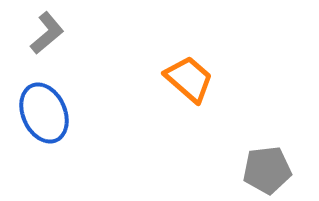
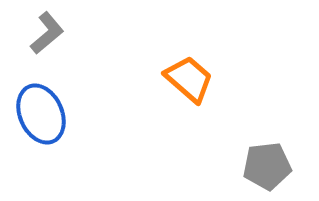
blue ellipse: moved 3 px left, 1 px down
gray pentagon: moved 4 px up
